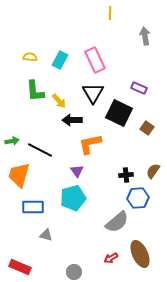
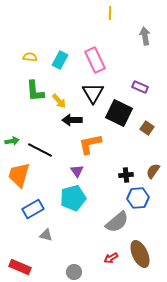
purple rectangle: moved 1 px right, 1 px up
blue rectangle: moved 2 px down; rotated 30 degrees counterclockwise
